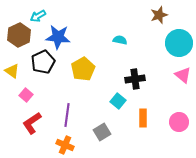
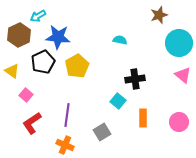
yellow pentagon: moved 6 px left, 3 px up
